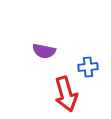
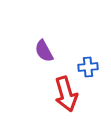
purple semicircle: rotated 50 degrees clockwise
